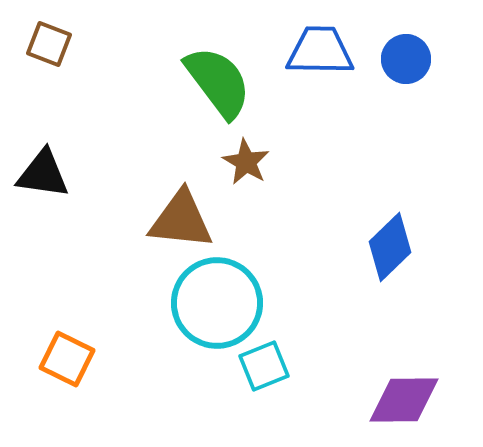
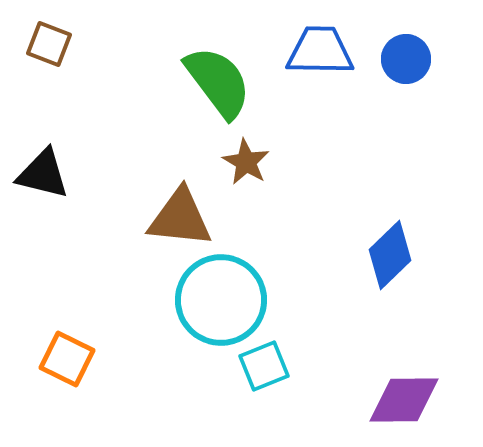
black triangle: rotated 6 degrees clockwise
brown triangle: moved 1 px left, 2 px up
blue diamond: moved 8 px down
cyan circle: moved 4 px right, 3 px up
